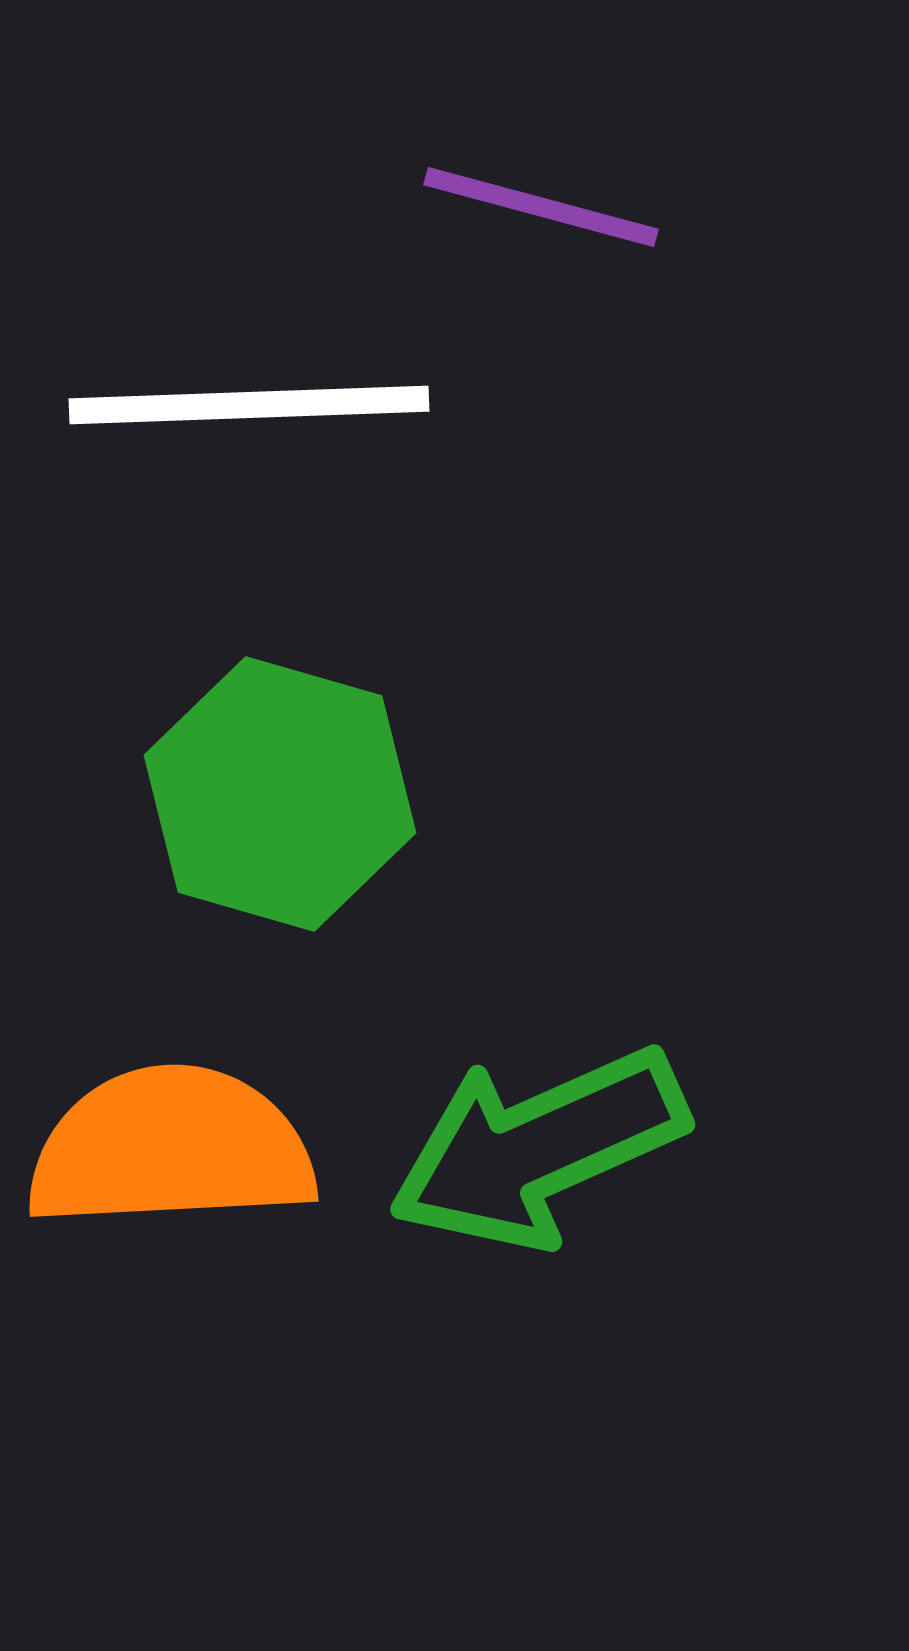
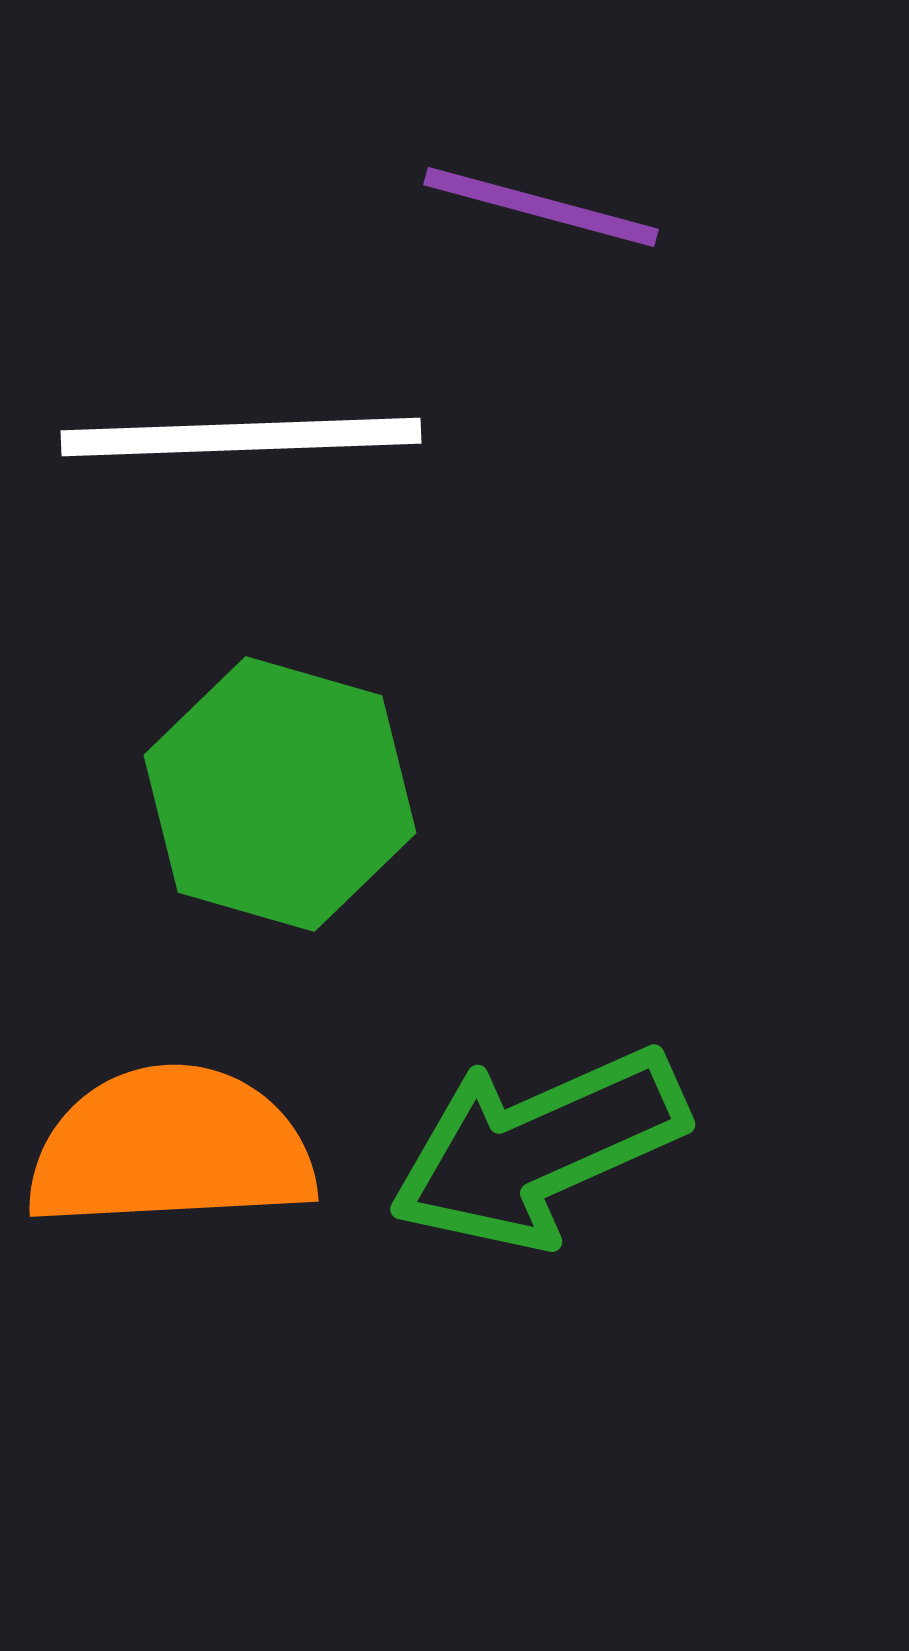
white line: moved 8 px left, 32 px down
